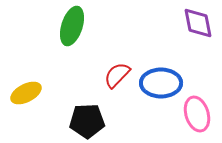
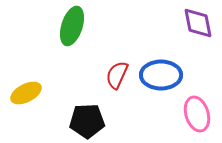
red semicircle: rotated 20 degrees counterclockwise
blue ellipse: moved 8 px up
